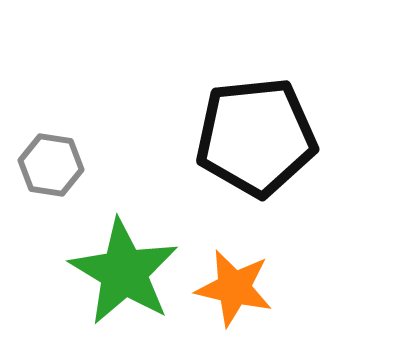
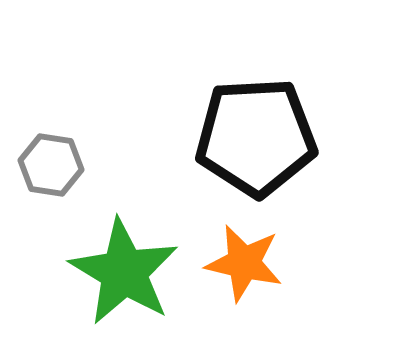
black pentagon: rotated 3 degrees clockwise
orange star: moved 10 px right, 25 px up
